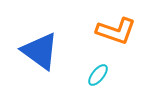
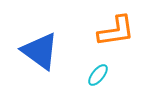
orange L-shape: rotated 27 degrees counterclockwise
